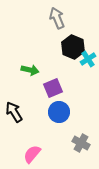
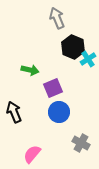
black arrow: rotated 10 degrees clockwise
